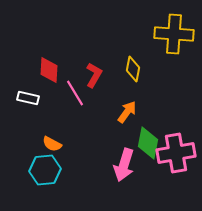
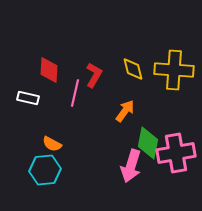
yellow cross: moved 36 px down
yellow diamond: rotated 25 degrees counterclockwise
pink line: rotated 44 degrees clockwise
orange arrow: moved 2 px left, 1 px up
pink arrow: moved 7 px right, 1 px down
